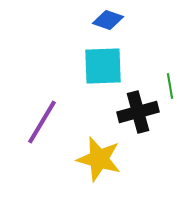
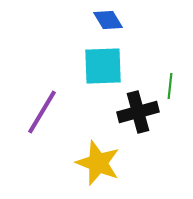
blue diamond: rotated 40 degrees clockwise
green line: rotated 15 degrees clockwise
purple line: moved 10 px up
yellow star: moved 1 px left, 4 px down; rotated 6 degrees clockwise
